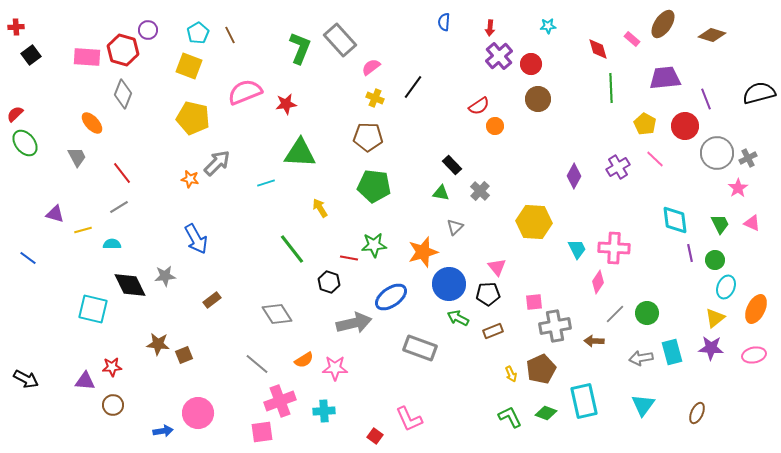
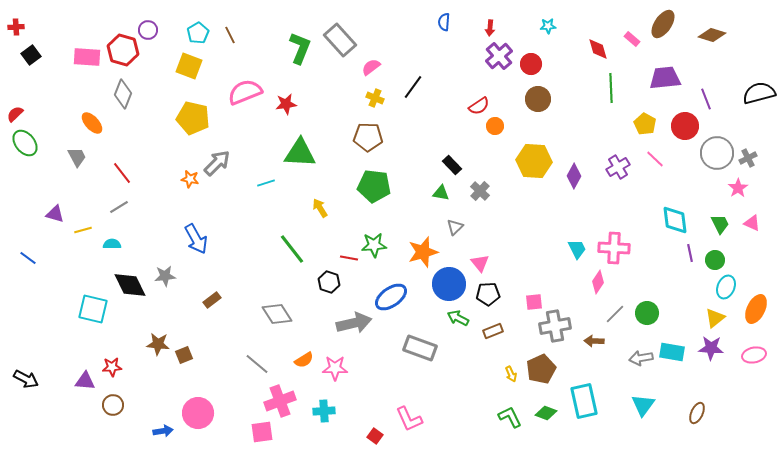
yellow hexagon at (534, 222): moved 61 px up
pink triangle at (497, 267): moved 17 px left, 4 px up
cyan rectangle at (672, 352): rotated 65 degrees counterclockwise
